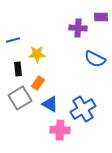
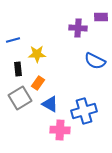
blue semicircle: moved 2 px down
blue cross: moved 1 px right, 2 px down; rotated 15 degrees clockwise
